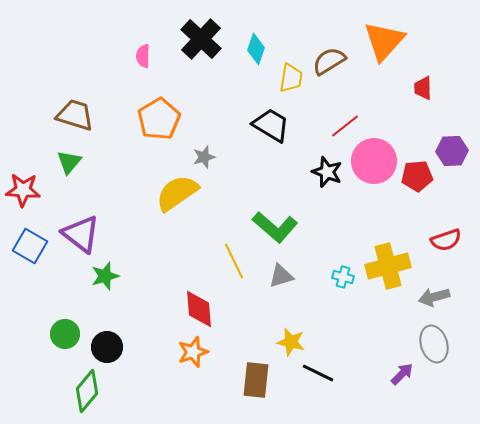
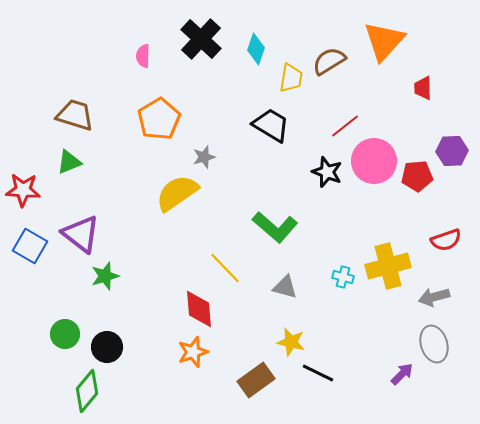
green triangle: rotated 28 degrees clockwise
yellow line: moved 9 px left, 7 px down; rotated 18 degrees counterclockwise
gray triangle: moved 4 px right, 11 px down; rotated 32 degrees clockwise
brown rectangle: rotated 48 degrees clockwise
